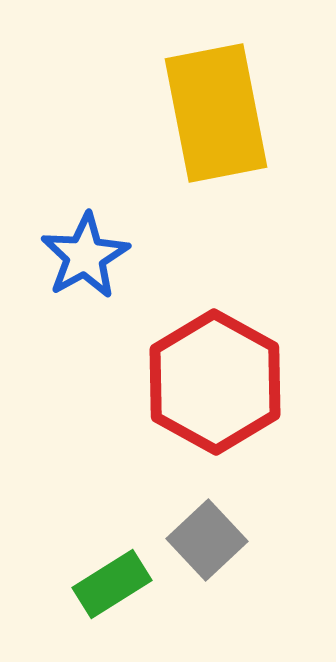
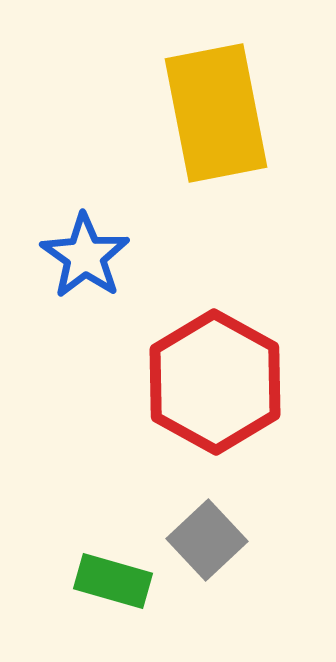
blue star: rotated 8 degrees counterclockwise
green rectangle: moved 1 px right, 3 px up; rotated 48 degrees clockwise
